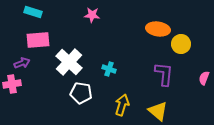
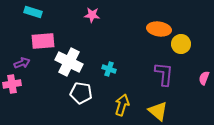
orange ellipse: moved 1 px right
pink rectangle: moved 5 px right, 1 px down
white cross: rotated 16 degrees counterclockwise
